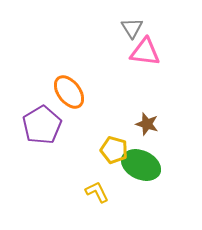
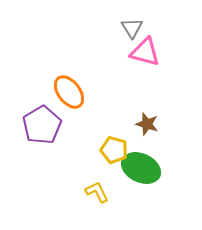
pink triangle: rotated 8 degrees clockwise
green ellipse: moved 3 px down
